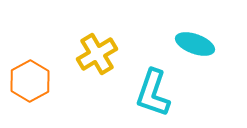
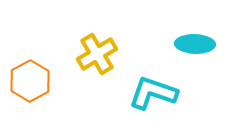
cyan ellipse: rotated 18 degrees counterclockwise
cyan L-shape: rotated 90 degrees clockwise
